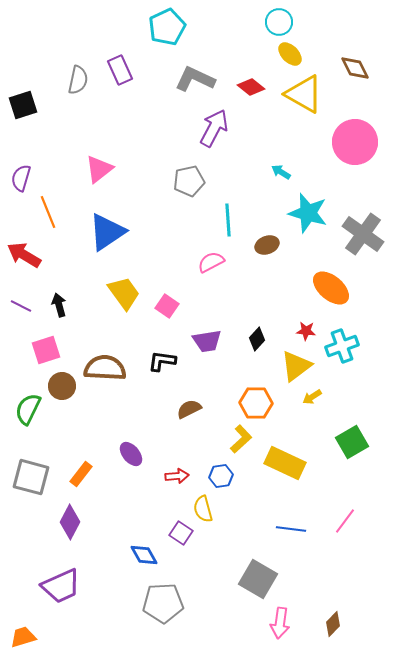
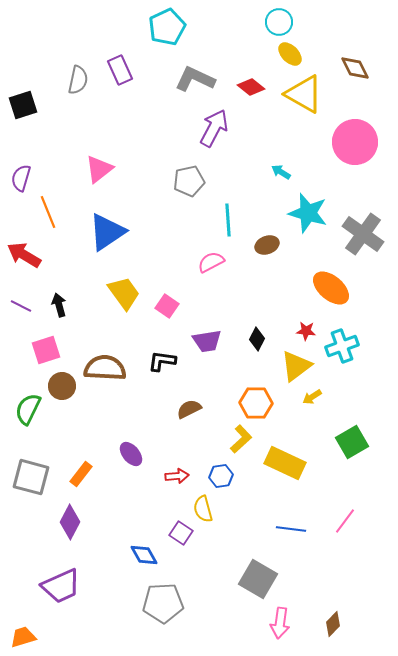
black diamond at (257, 339): rotated 15 degrees counterclockwise
